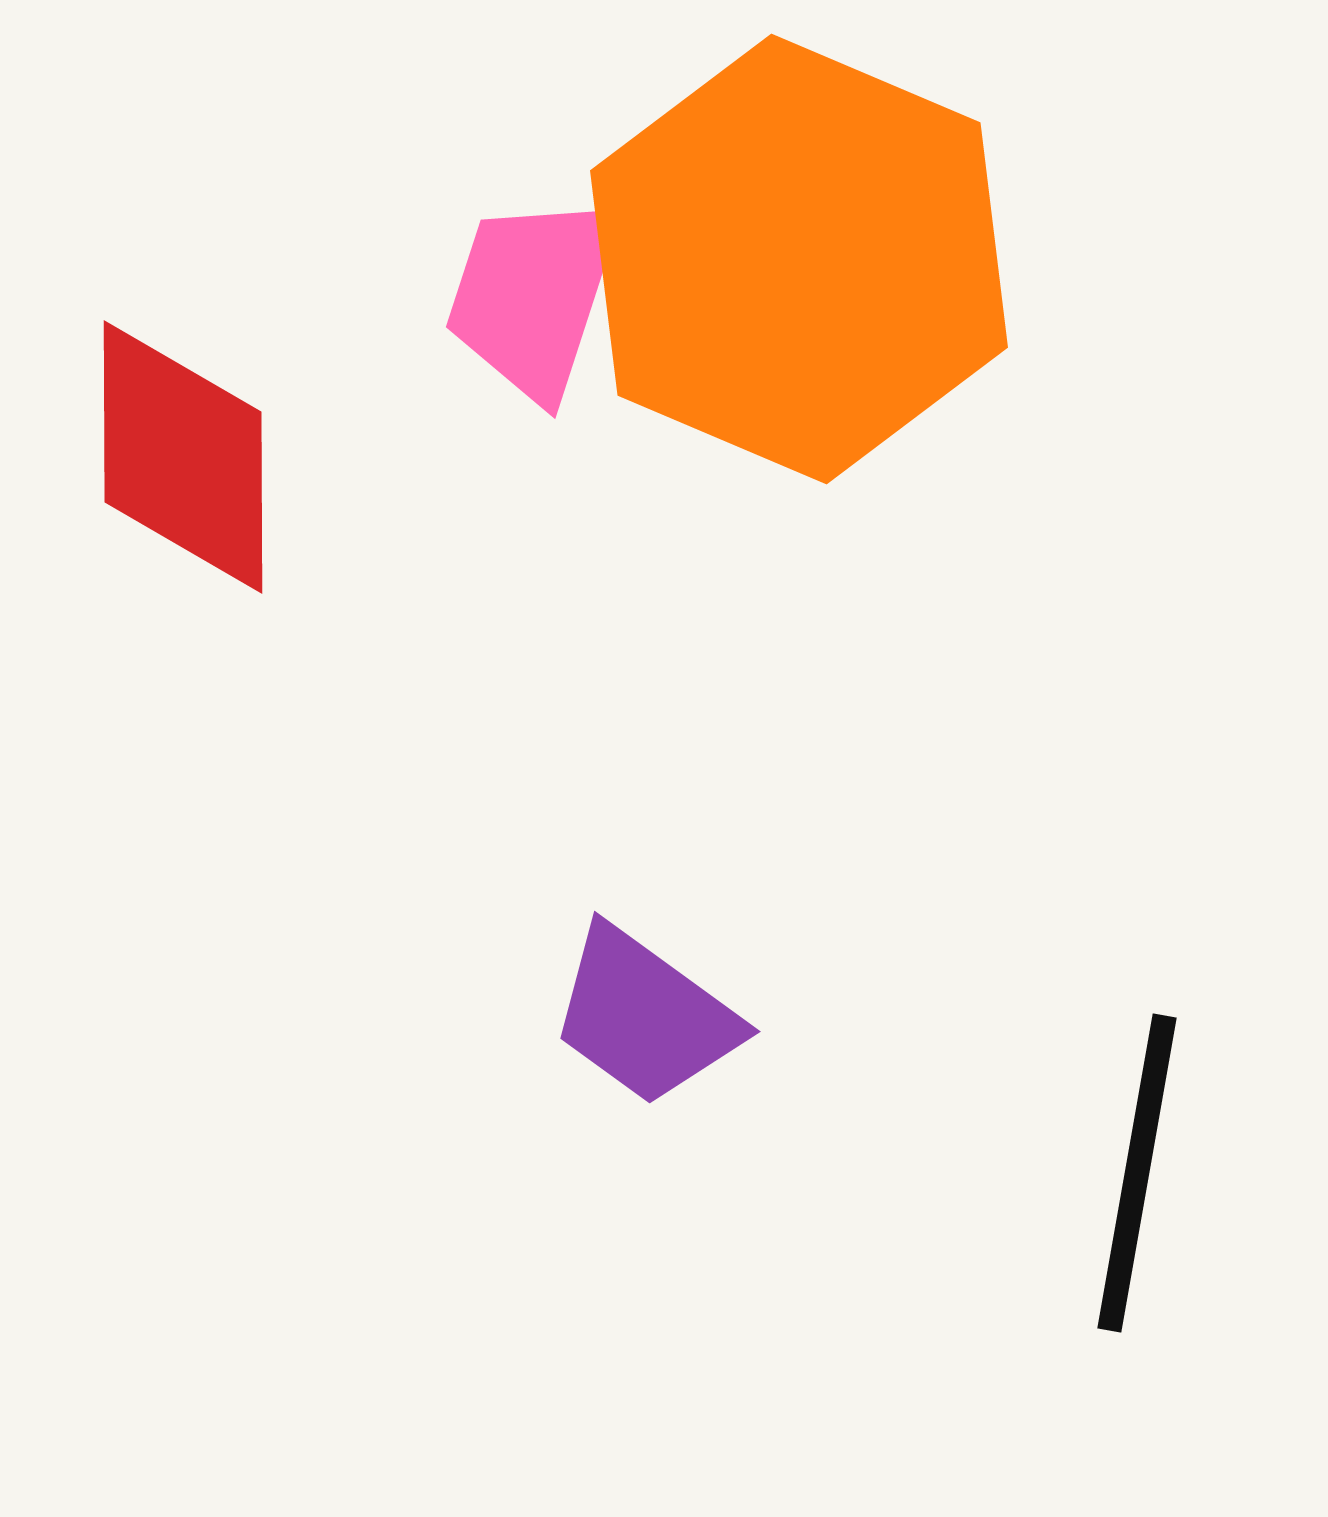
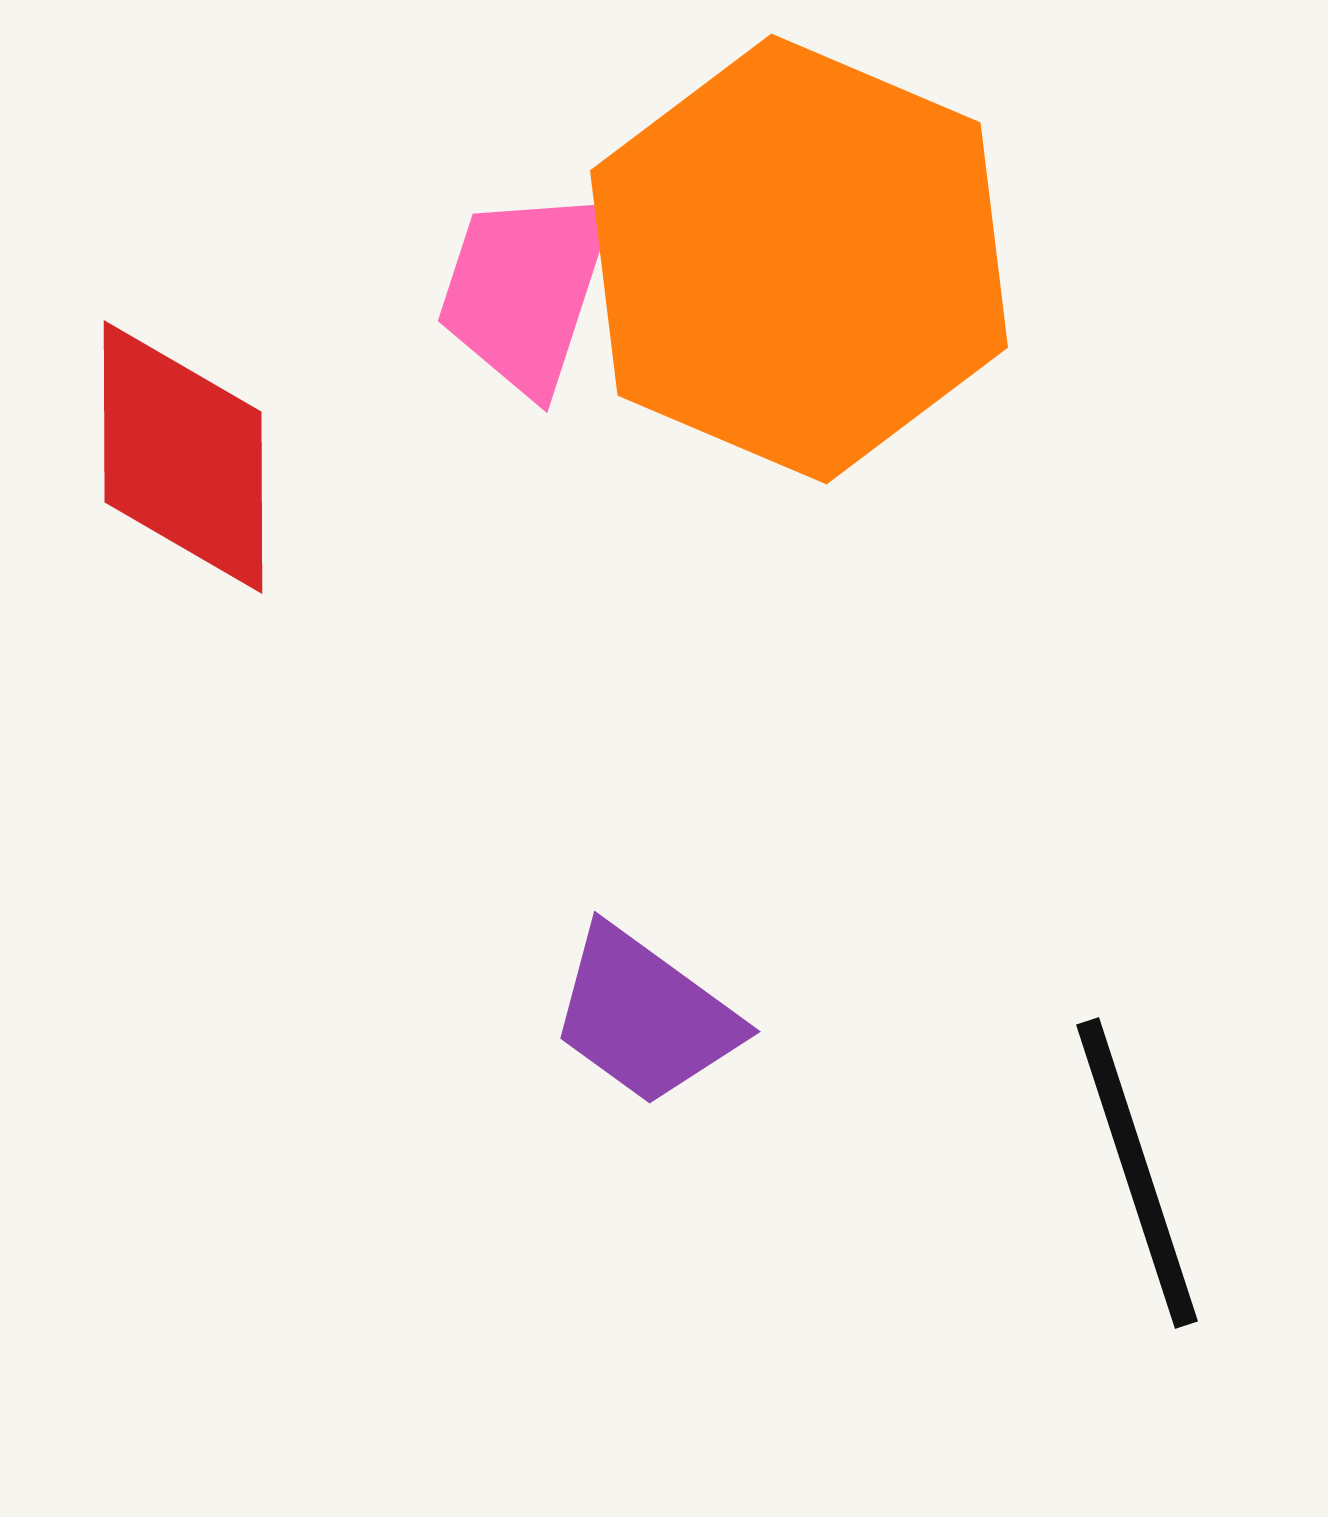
pink trapezoid: moved 8 px left, 6 px up
black line: rotated 28 degrees counterclockwise
